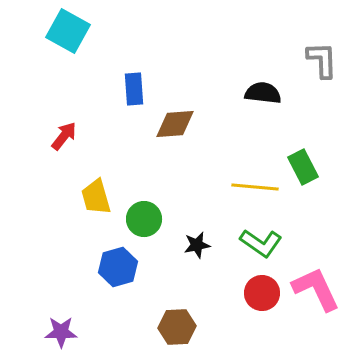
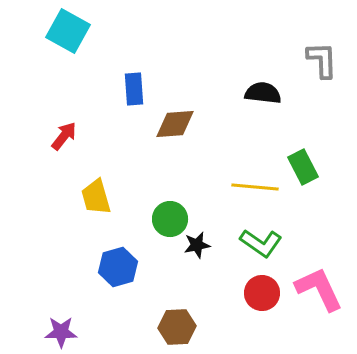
green circle: moved 26 px right
pink L-shape: moved 3 px right
